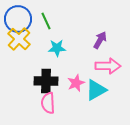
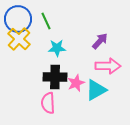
purple arrow: moved 1 px down; rotated 12 degrees clockwise
black cross: moved 9 px right, 4 px up
